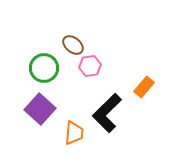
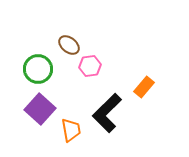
brown ellipse: moved 4 px left
green circle: moved 6 px left, 1 px down
orange trapezoid: moved 3 px left, 3 px up; rotated 15 degrees counterclockwise
